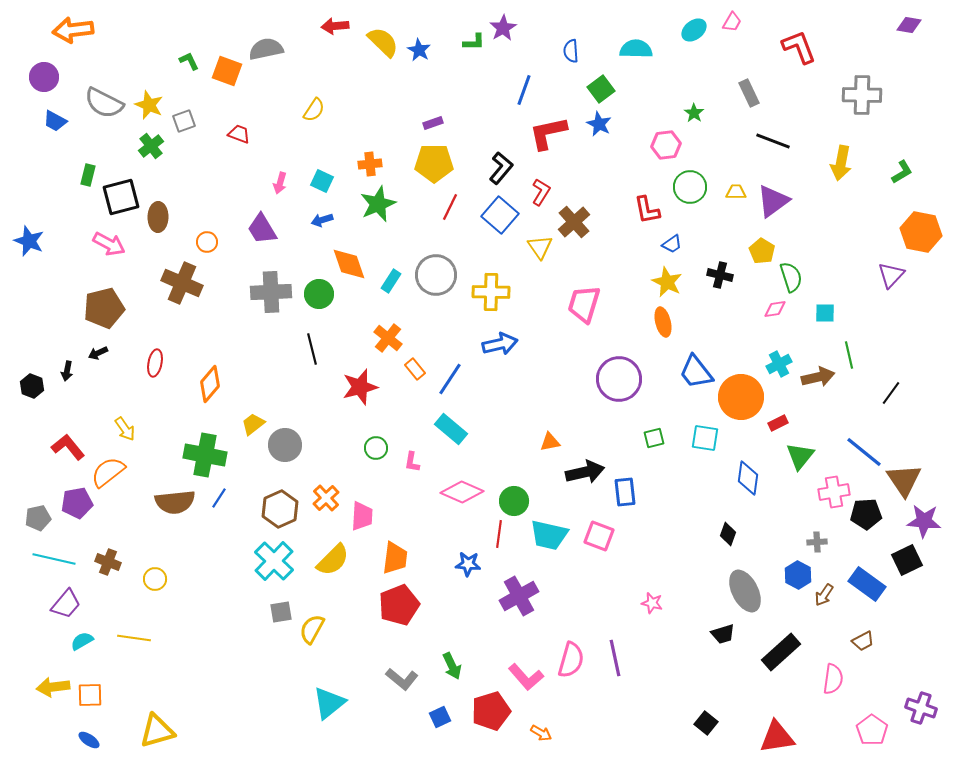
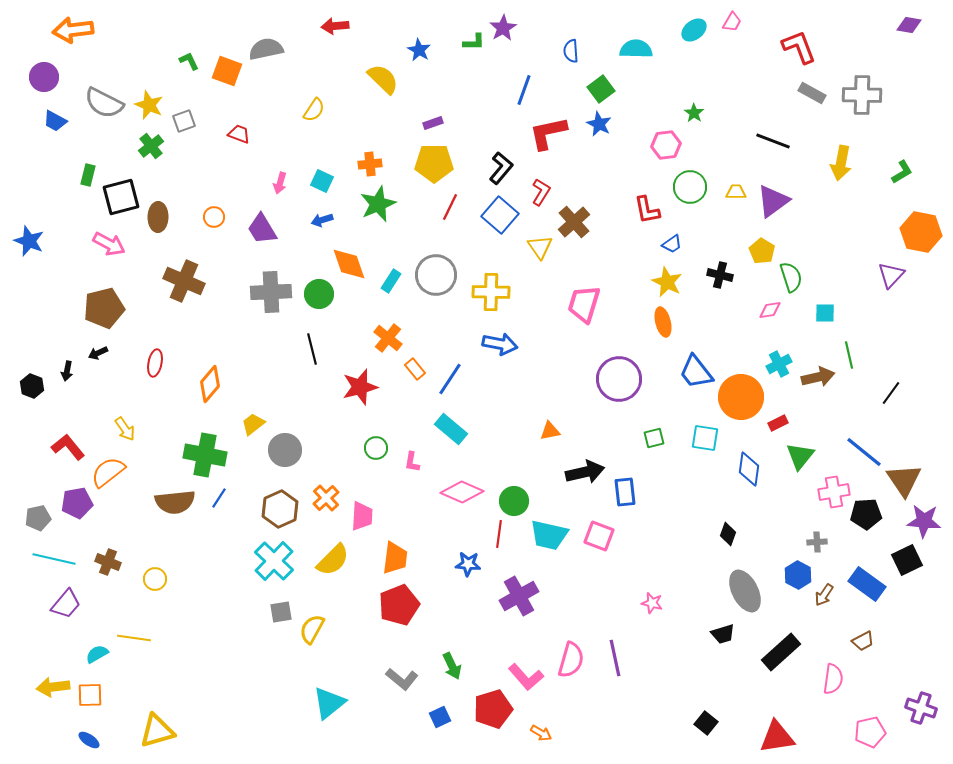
yellow semicircle at (383, 42): moved 37 px down
gray rectangle at (749, 93): moved 63 px right; rotated 36 degrees counterclockwise
orange circle at (207, 242): moved 7 px right, 25 px up
brown cross at (182, 283): moved 2 px right, 2 px up
pink diamond at (775, 309): moved 5 px left, 1 px down
blue arrow at (500, 344): rotated 24 degrees clockwise
orange triangle at (550, 442): moved 11 px up
gray circle at (285, 445): moved 5 px down
blue diamond at (748, 478): moved 1 px right, 9 px up
cyan semicircle at (82, 641): moved 15 px right, 13 px down
red pentagon at (491, 711): moved 2 px right, 2 px up
pink pentagon at (872, 730): moved 2 px left, 2 px down; rotated 24 degrees clockwise
